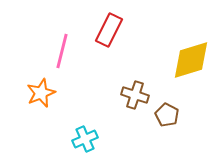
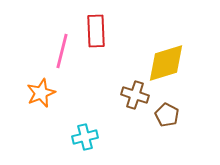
red rectangle: moved 13 px left, 1 px down; rotated 28 degrees counterclockwise
yellow diamond: moved 25 px left, 3 px down
cyan cross: moved 2 px up; rotated 10 degrees clockwise
